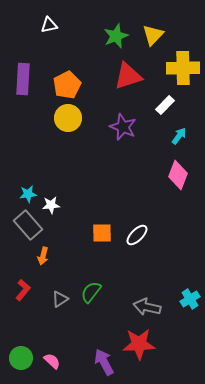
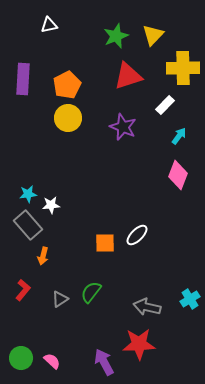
orange square: moved 3 px right, 10 px down
